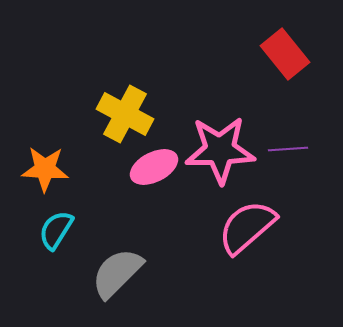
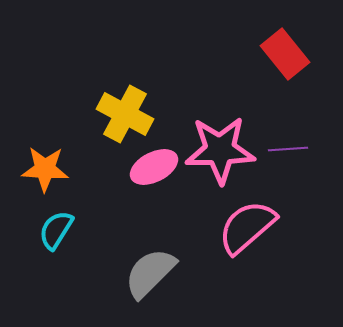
gray semicircle: moved 33 px right
